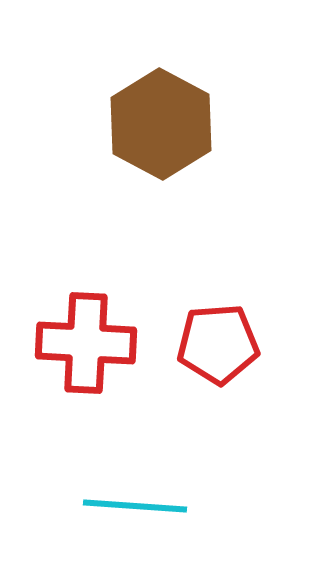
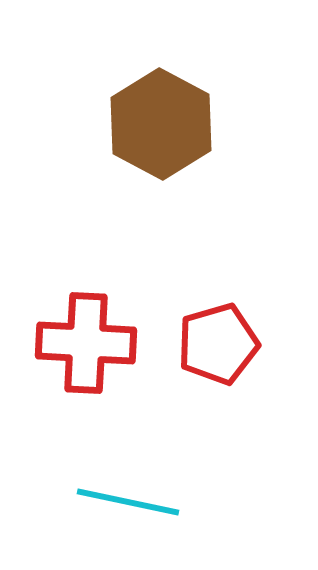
red pentagon: rotated 12 degrees counterclockwise
cyan line: moved 7 px left, 4 px up; rotated 8 degrees clockwise
